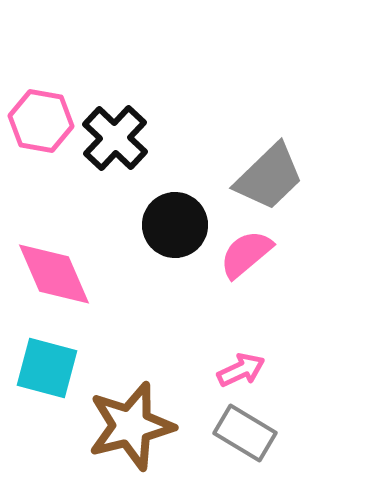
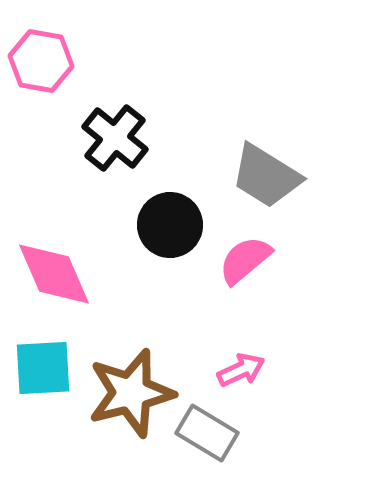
pink hexagon: moved 60 px up
black cross: rotated 4 degrees counterclockwise
gray trapezoid: moved 3 px left, 1 px up; rotated 76 degrees clockwise
black circle: moved 5 px left
pink semicircle: moved 1 px left, 6 px down
cyan square: moved 4 px left; rotated 18 degrees counterclockwise
brown star: moved 33 px up
gray rectangle: moved 38 px left
